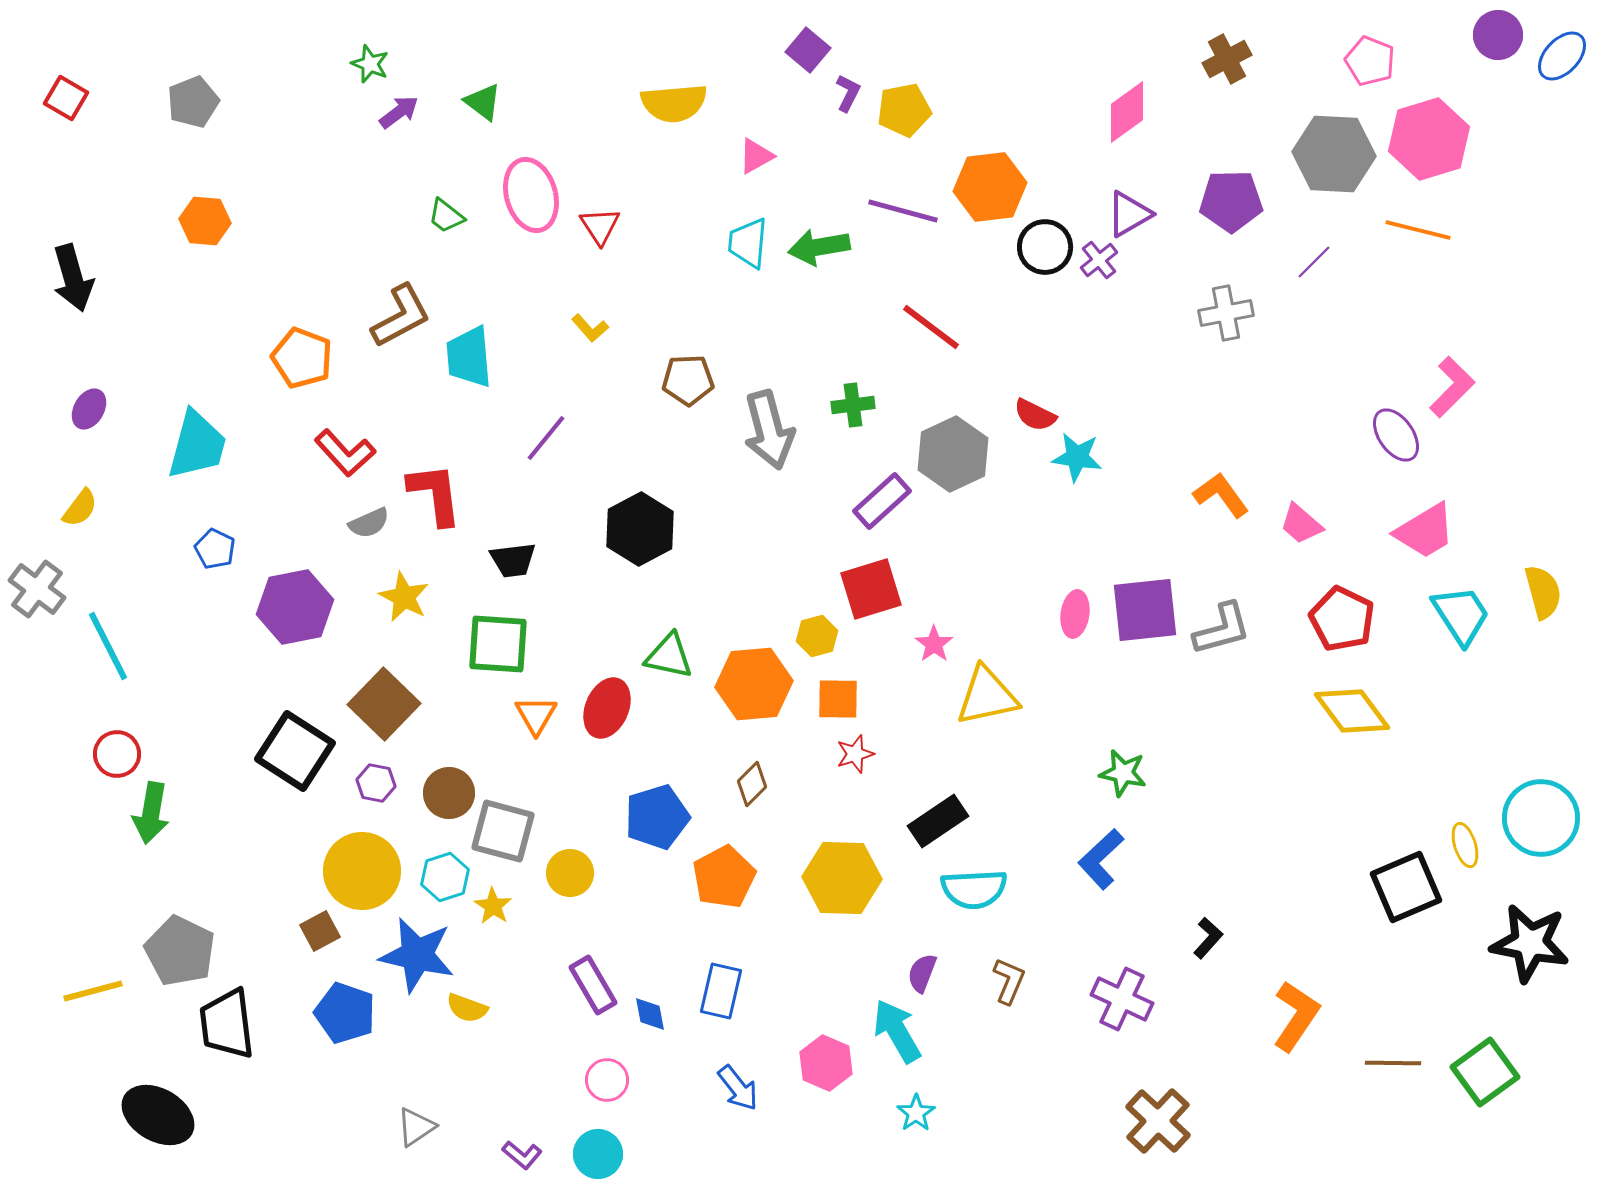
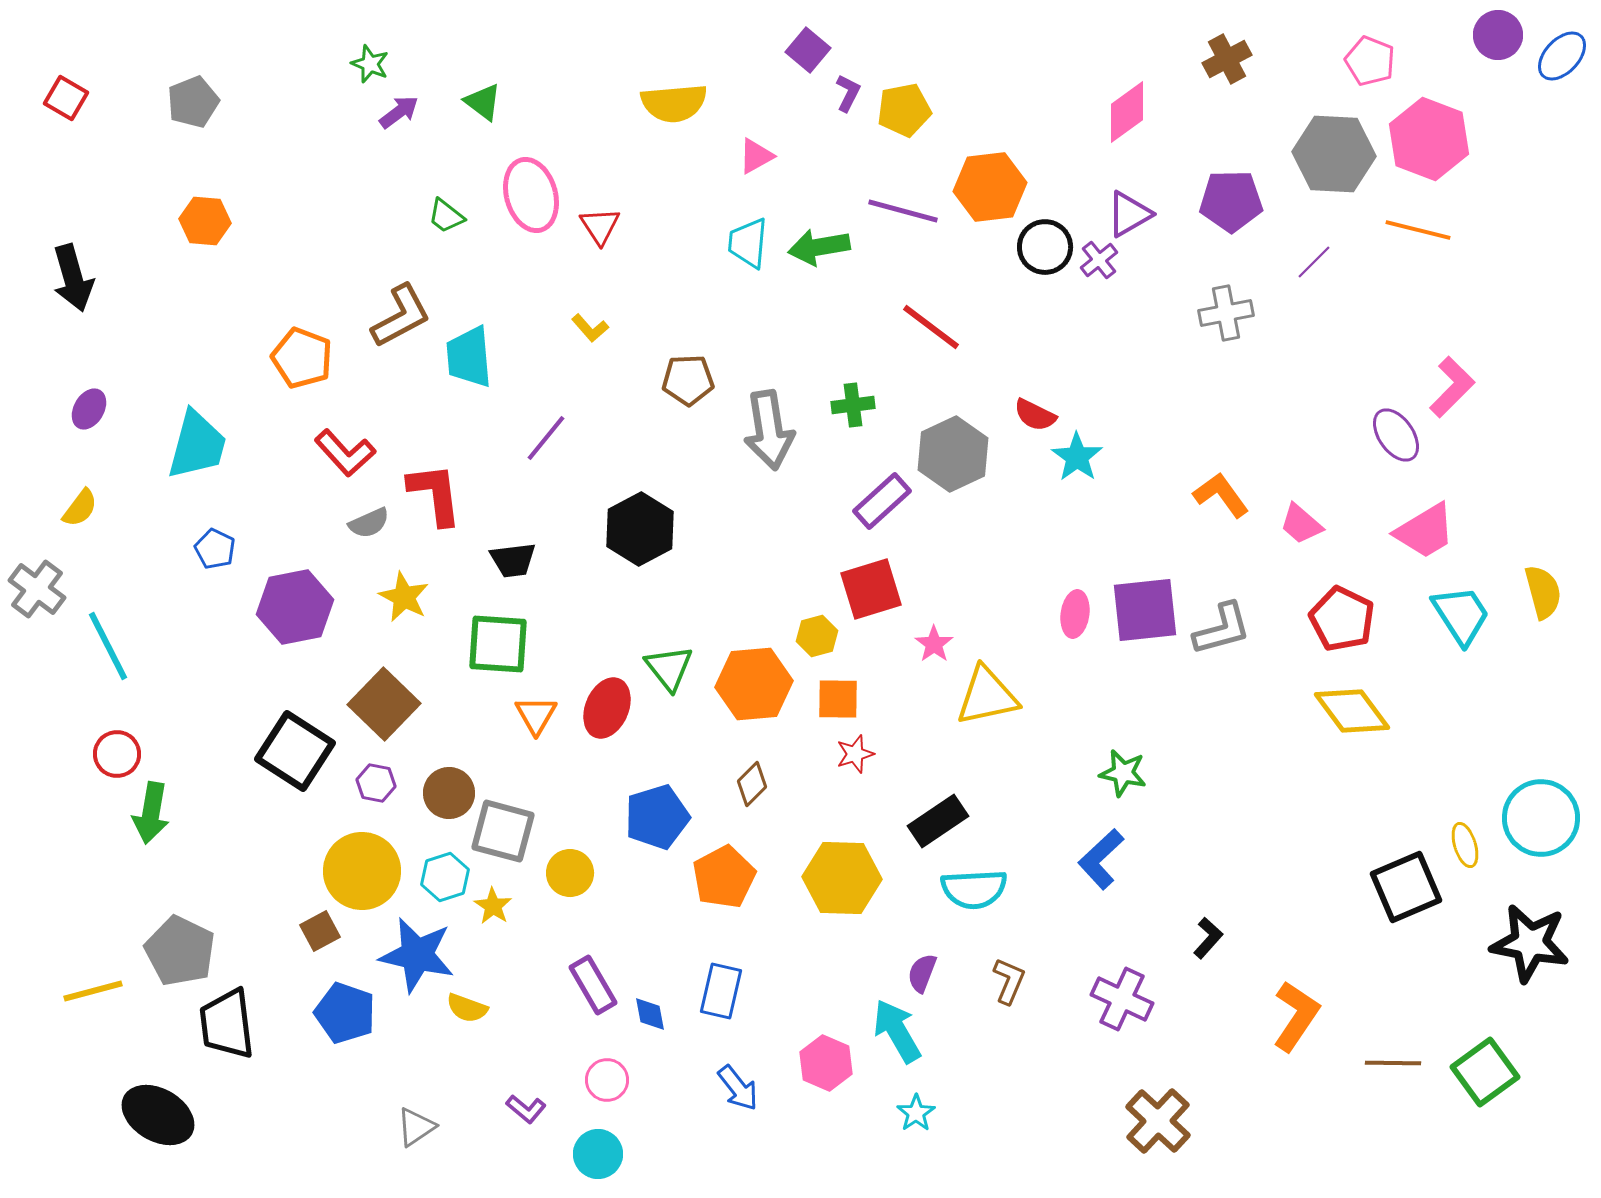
pink hexagon at (1429, 139): rotated 22 degrees counterclockwise
gray arrow at (769, 430): rotated 6 degrees clockwise
cyan star at (1077, 457): rotated 27 degrees clockwise
green triangle at (669, 656): moved 12 px down; rotated 40 degrees clockwise
purple L-shape at (522, 1155): moved 4 px right, 46 px up
